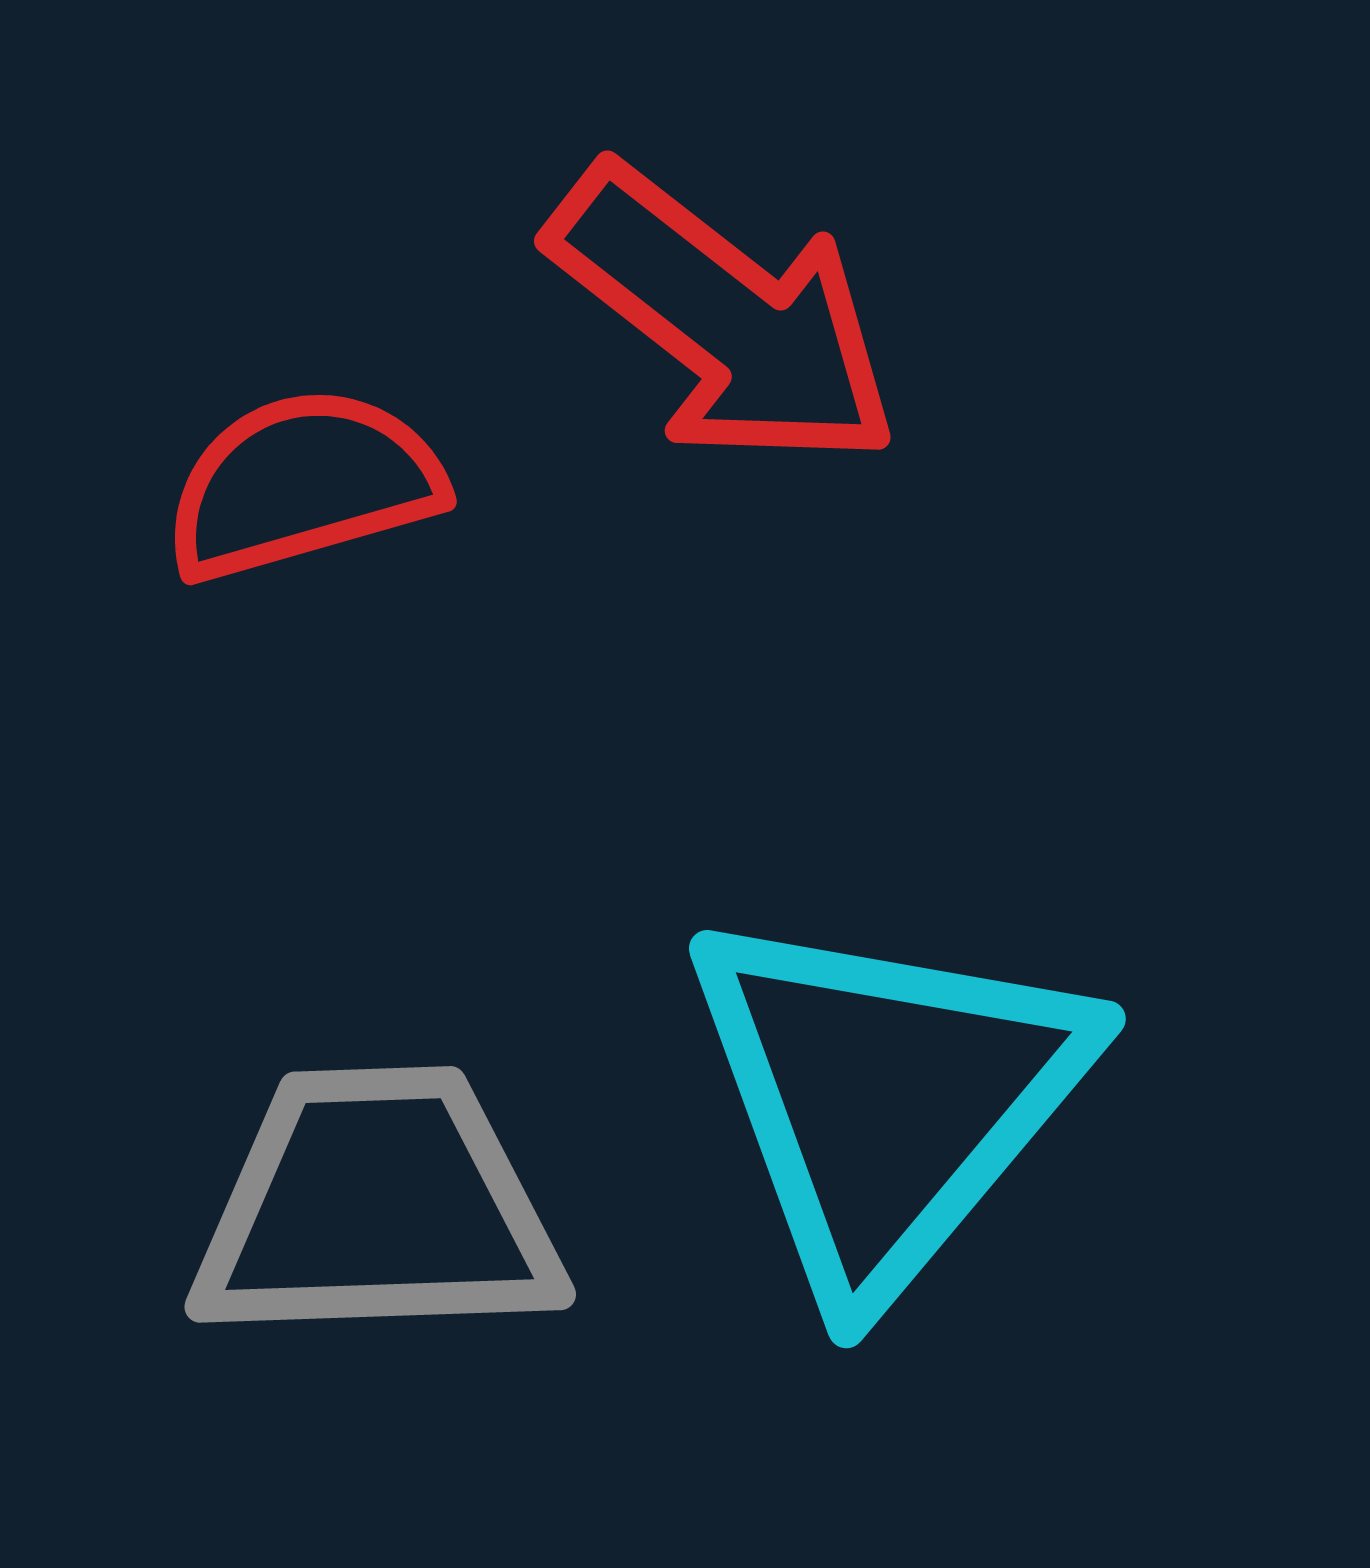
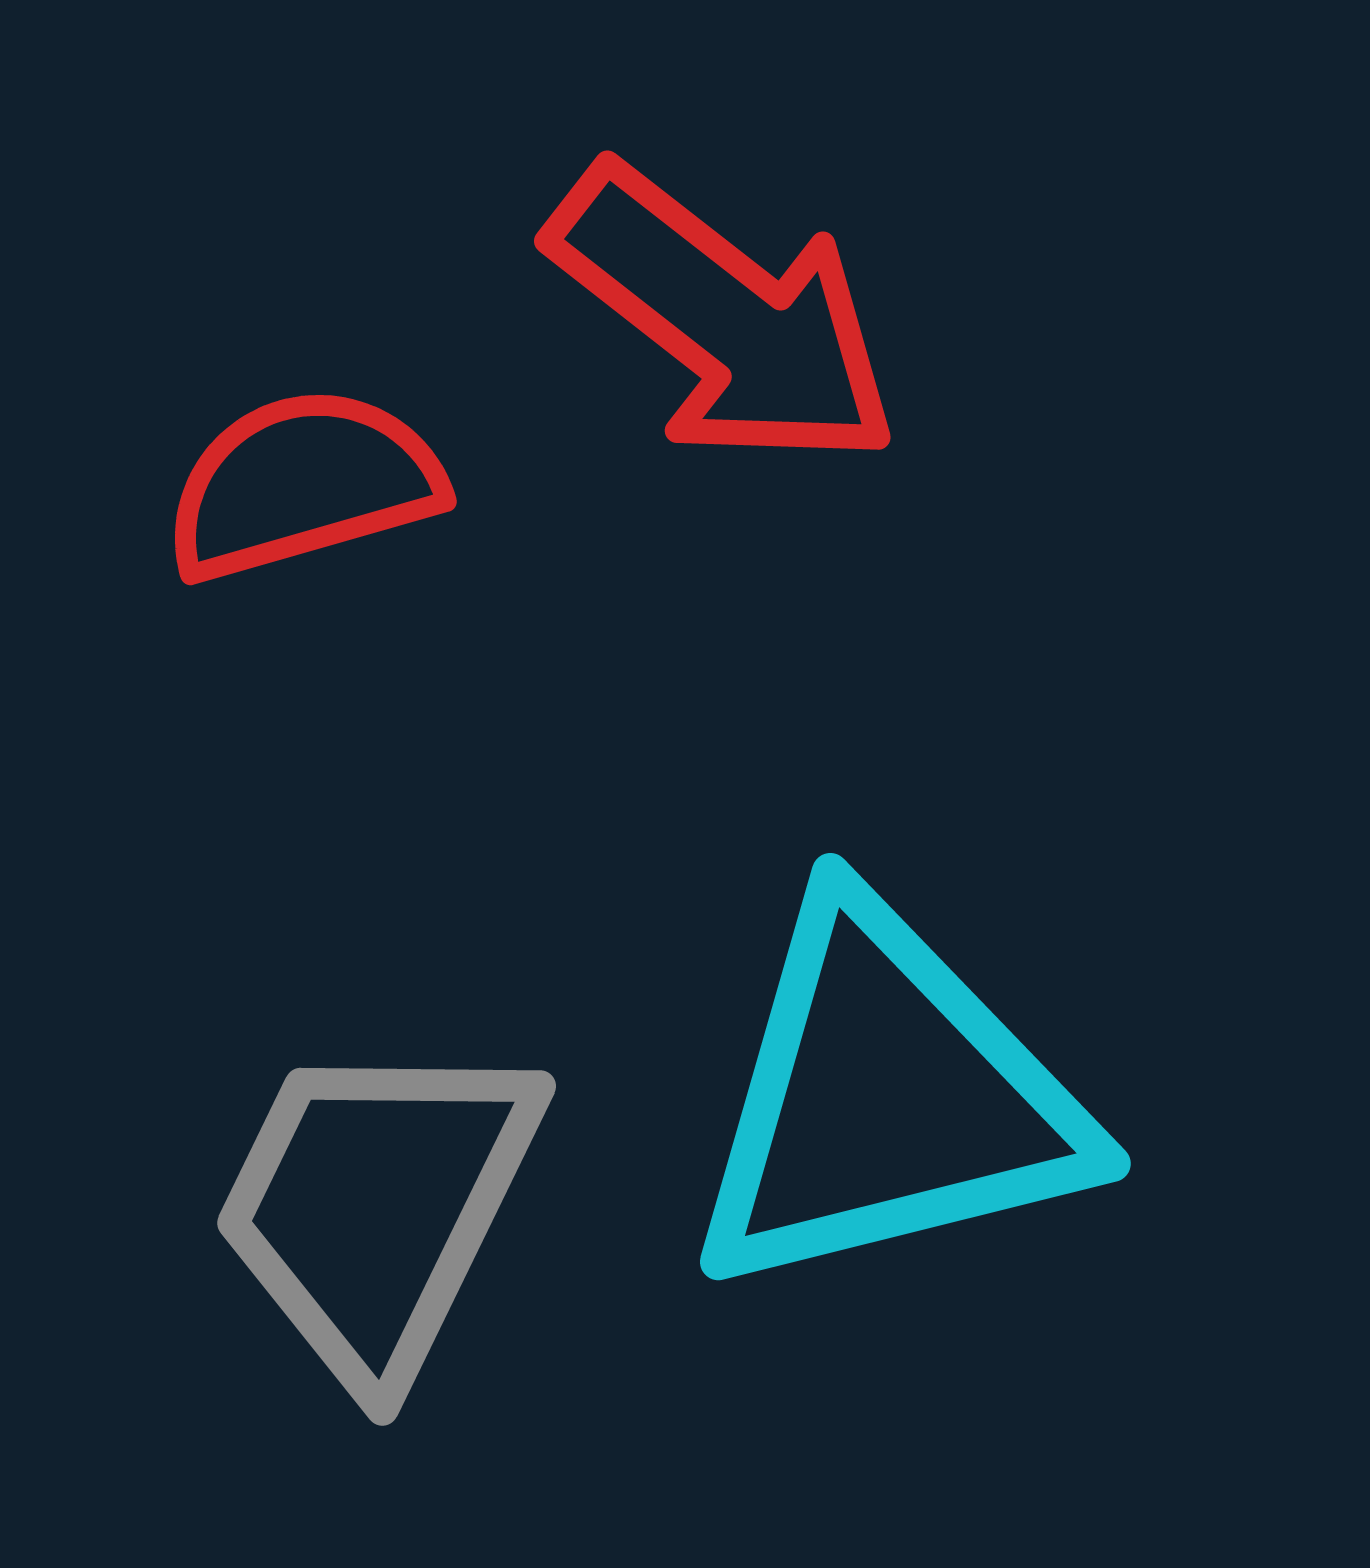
cyan triangle: rotated 36 degrees clockwise
gray trapezoid: rotated 62 degrees counterclockwise
